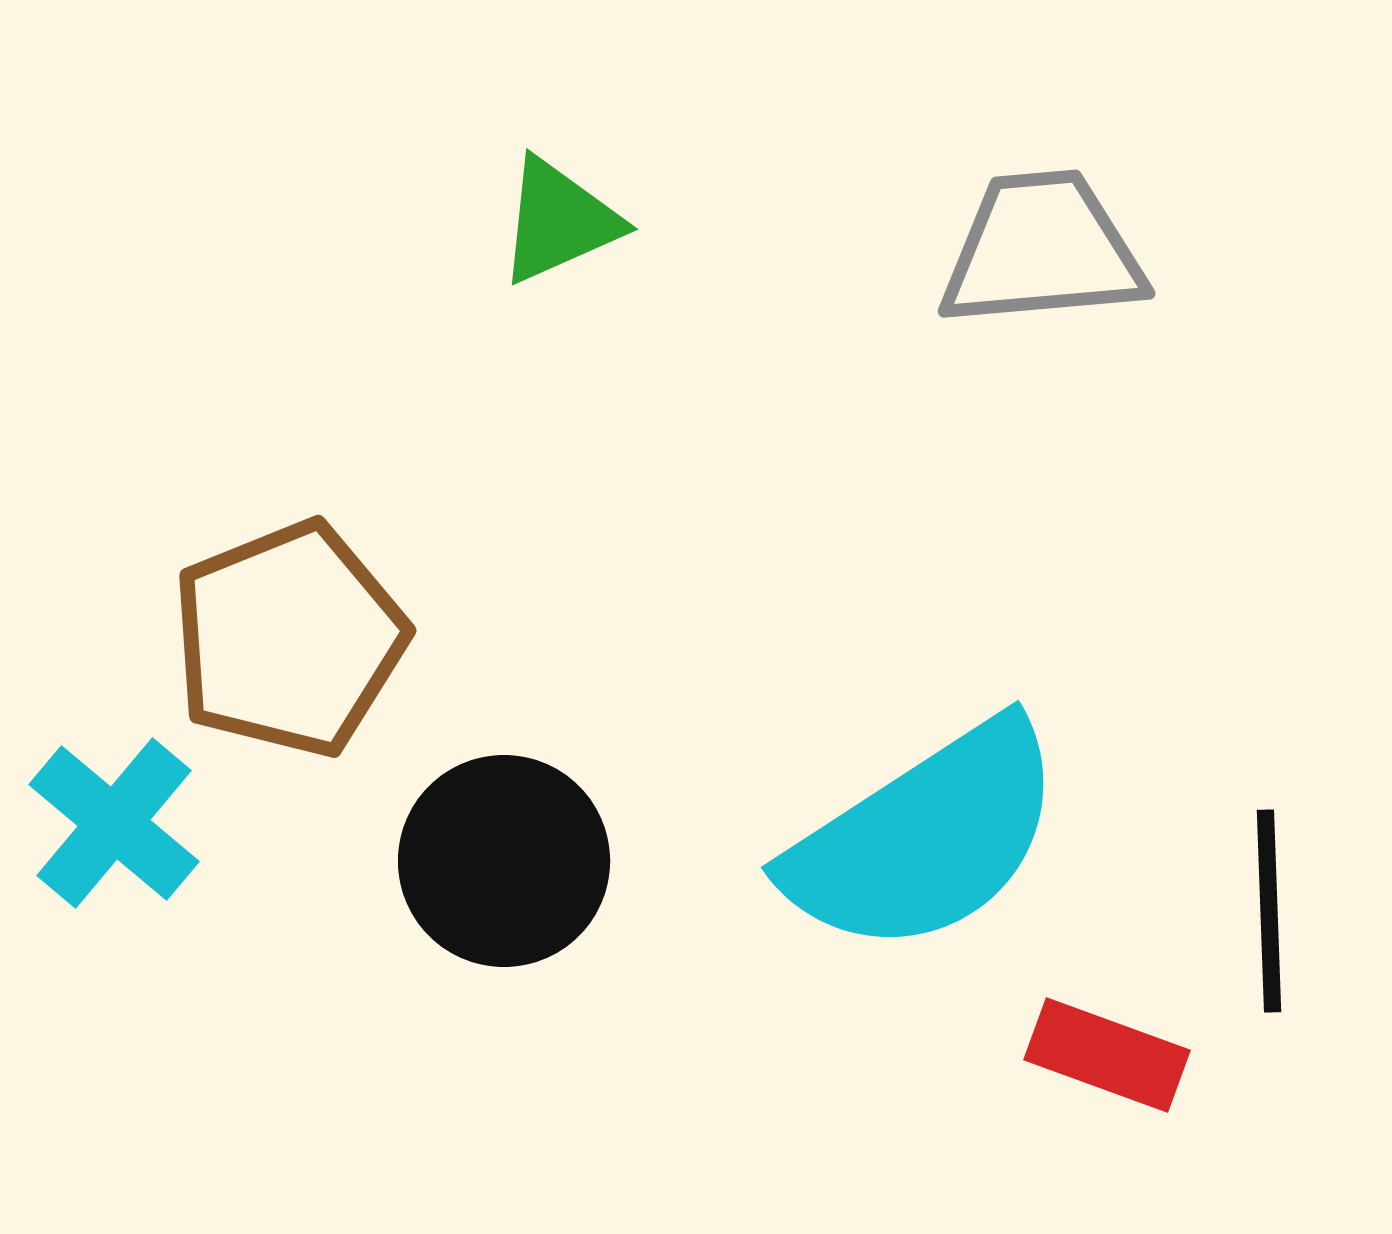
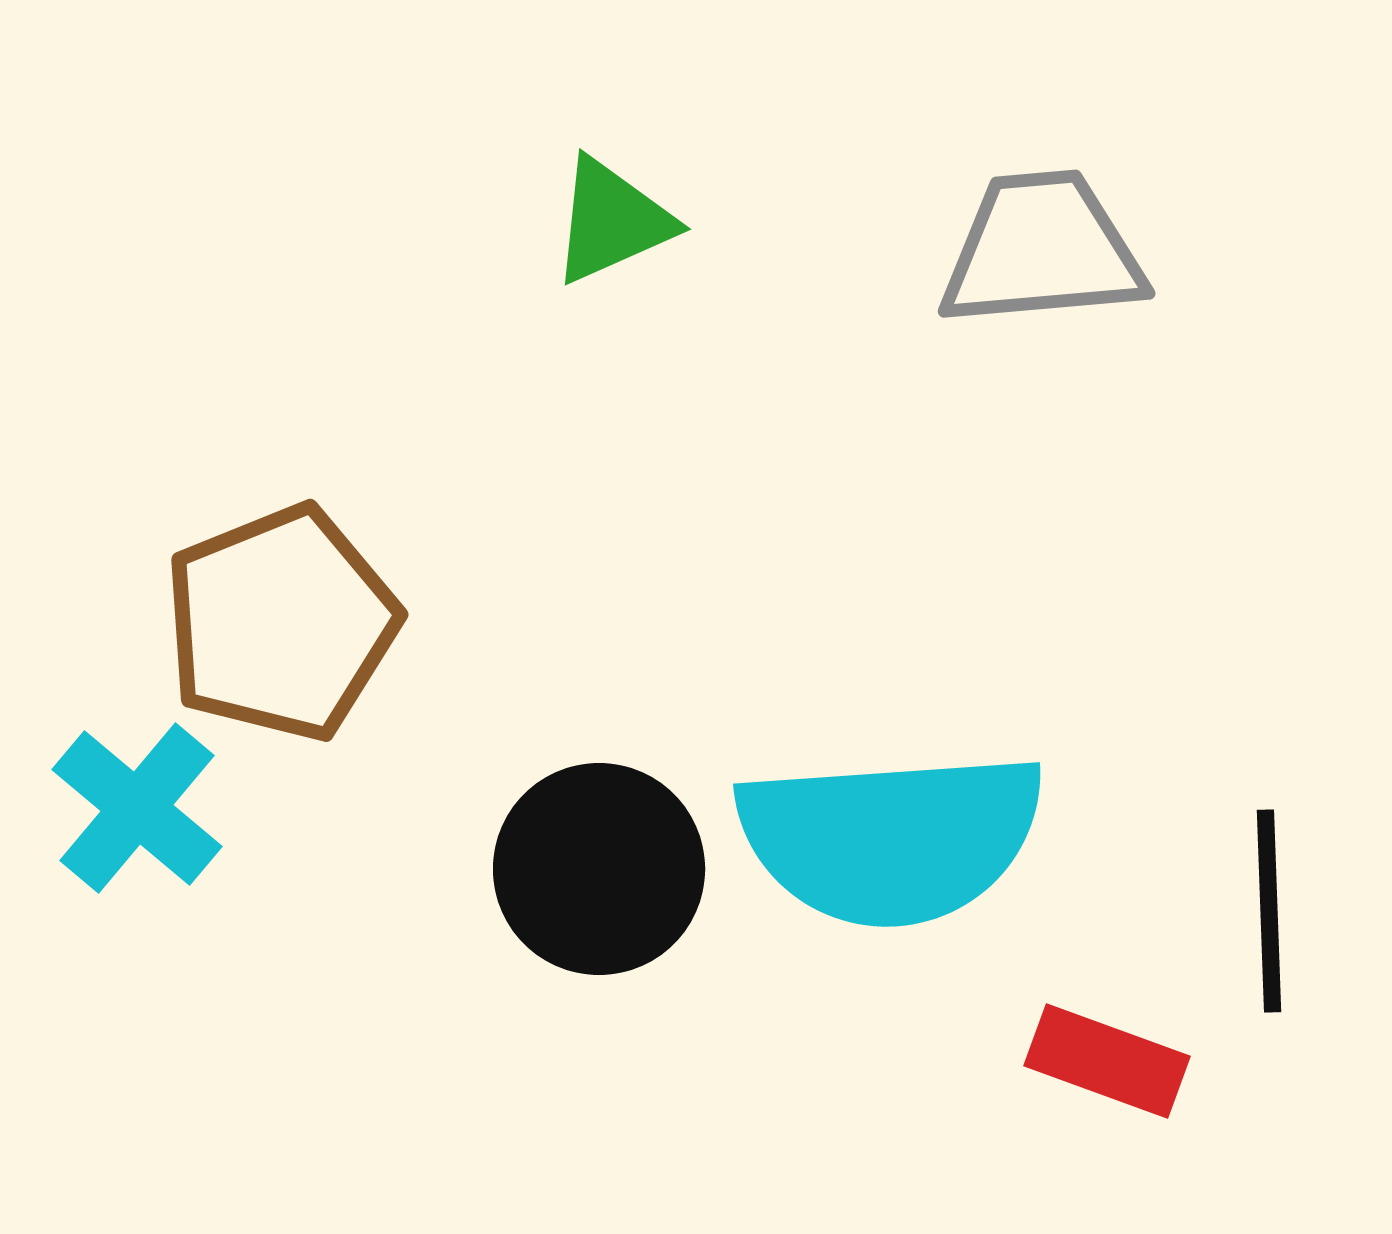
green triangle: moved 53 px right
brown pentagon: moved 8 px left, 16 px up
cyan cross: moved 23 px right, 15 px up
cyan semicircle: moved 34 px left; rotated 29 degrees clockwise
black circle: moved 95 px right, 8 px down
red rectangle: moved 6 px down
